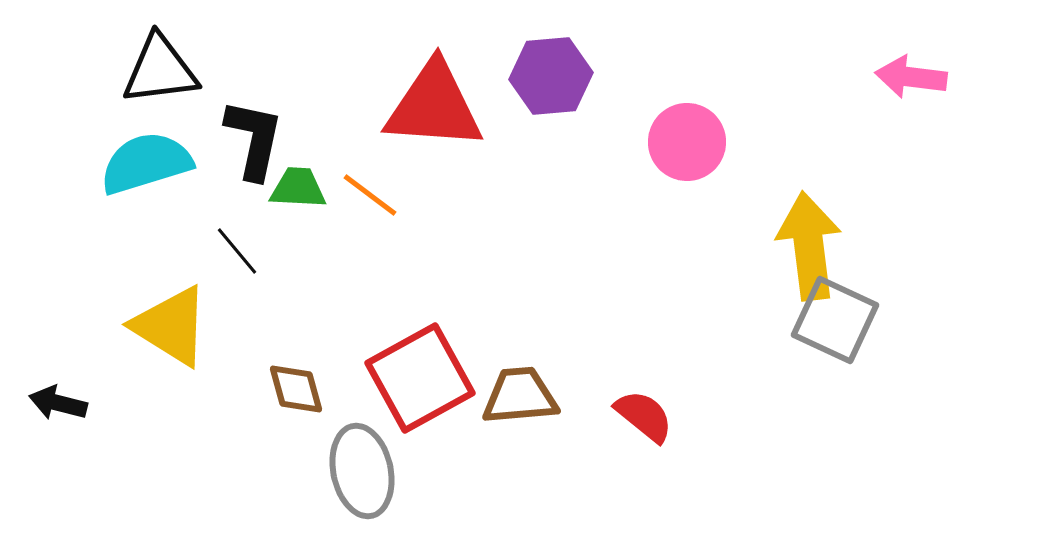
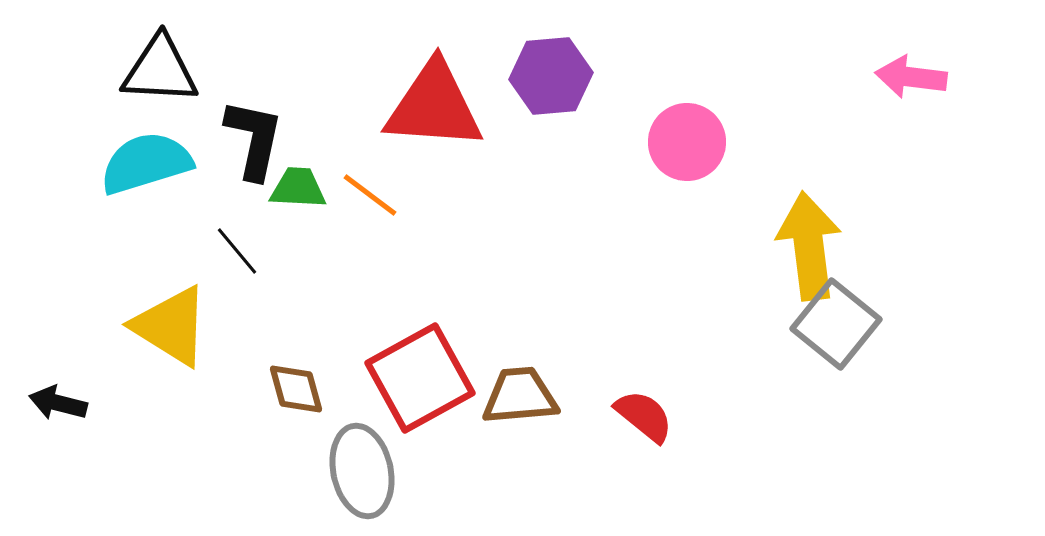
black triangle: rotated 10 degrees clockwise
gray square: moved 1 px right, 4 px down; rotated 14 degrees clockwise
